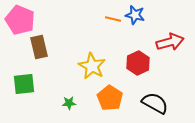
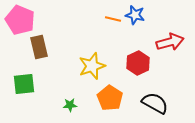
yellow star: rotated 24 degrees clockwise
green star: moved 1 px right, 2 px down
